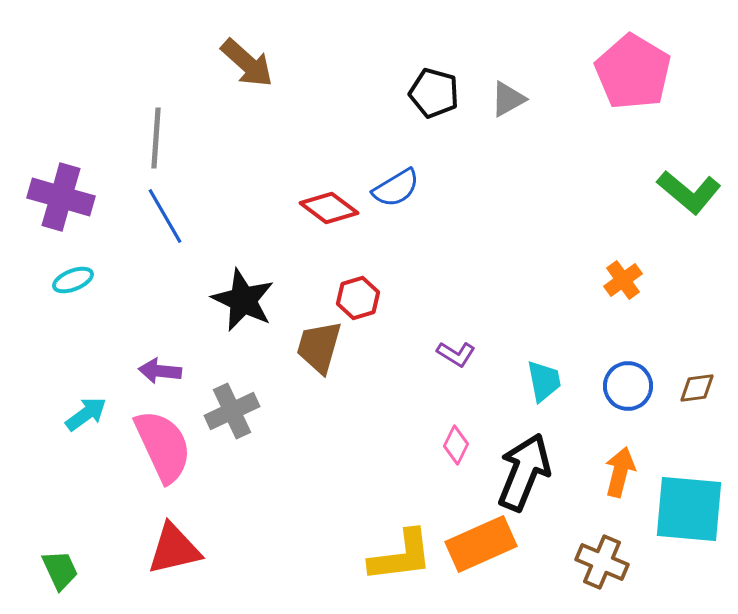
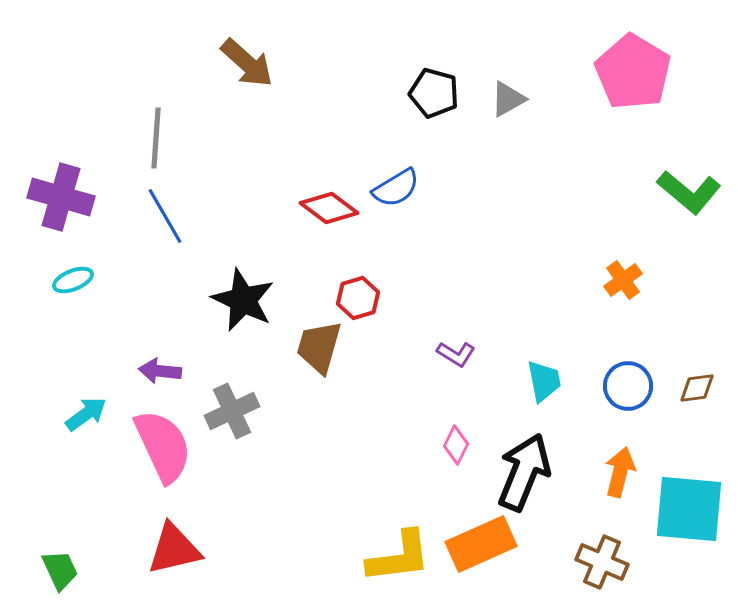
yellow L-shape: moved 2 px left, 1 px down
